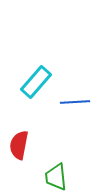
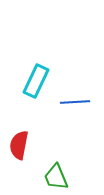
cyan rectangle: moved 1 px up; rotated 16 degrees counterclockwise
green trapezoid: rotated 16 degrees counterclockwise
